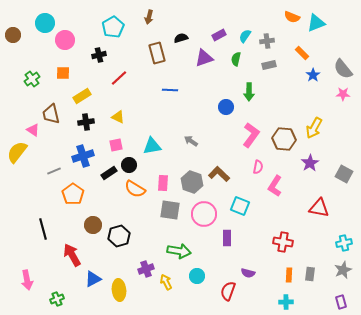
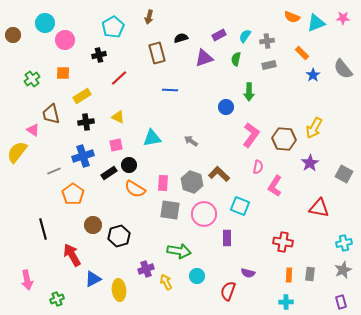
pink star at (343, 94): moved 76 px up
cyan triangle at (152, 146): moved 8 px up
